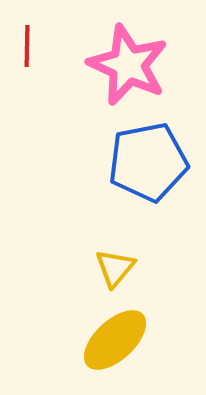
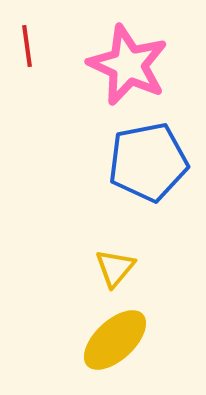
red line: rotated 9 degrees counterclockwise
